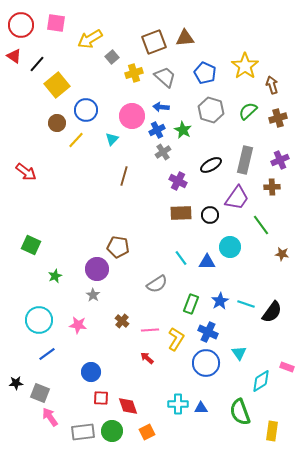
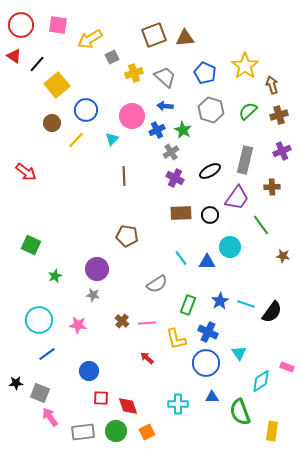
pink square at (56, 23): moved 2 px right, 2 px down
brown square at (154, 42): moved 7 px up
gray square at (112, 57): rotated 16 degrees clockwise
blue arrow at (161, 107): moved 4 px right, 1 px up
brown cross at (278, 118): moved 1 px right, 3 px up
brown circle at (57, 123): moved 5 px left
gray cross at (163, 152): moved 8 px right
purple cross at (280, 160): moved 2 px right, 9 px up
black ellipse at (211, 165): moved 1 px left, 6 px down
brown line at (124, 176): rotated 18 degrees counterclockwise
purple cross at (178, 181): moved 3 px left, 3 px up
brown pentagon at (118, 247): moved 9 px right, 11 px up
brown star at (282, 254): moved 1 px right, 2 px down
gray star at (93, 295): rotated 24 degrees counterclockwise
green rectangle at (191, 304): moved 3 px left, 1 px down
pink line at (150, 330): moved 3 px left, 7 px up
yellow L-shape at (176, 339): rotated 135 degrees clockwise
blue circle at (91, 372): moved 2 px left, 1 px up
blue triangle at (201, 408): moved 11 px right, 11 px up
green circle at (112, 431): moved 4 px right
